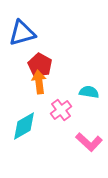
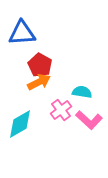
blue triangle: rotated 12 degrees clockwise
orange arrow: rotated 70 degrees clockwise
cyan semicircle: moved 7 px left
cyan diamond: moved 4 px left, 2 px up
pink L-shape: moved 22 px up
